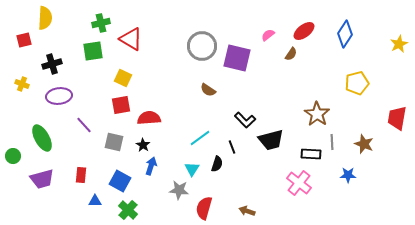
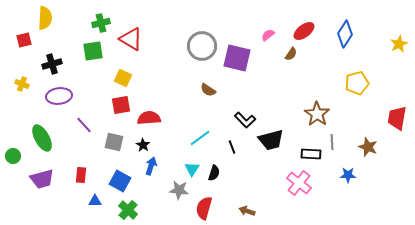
brown star at (364, 144): moved 4 px right, 3 px down
black semicircle at (217, 164): moved 3 px left, 9 px down
